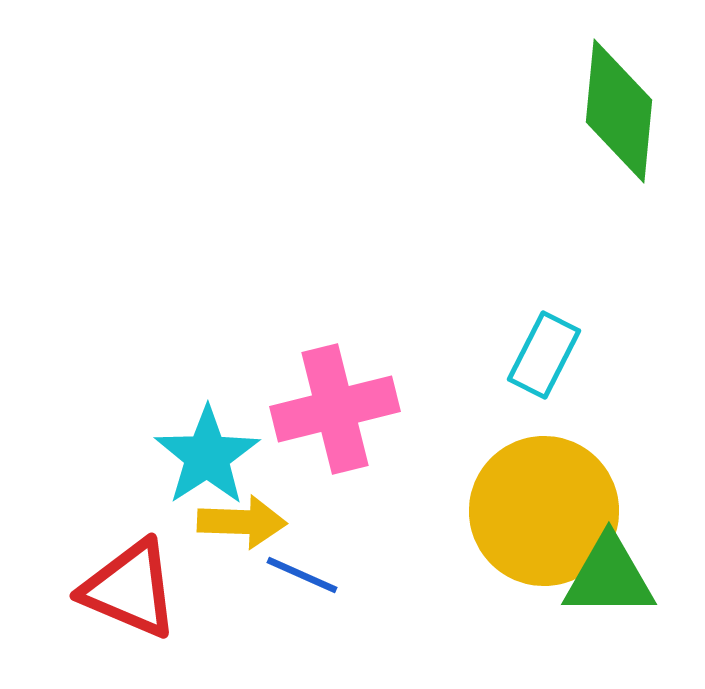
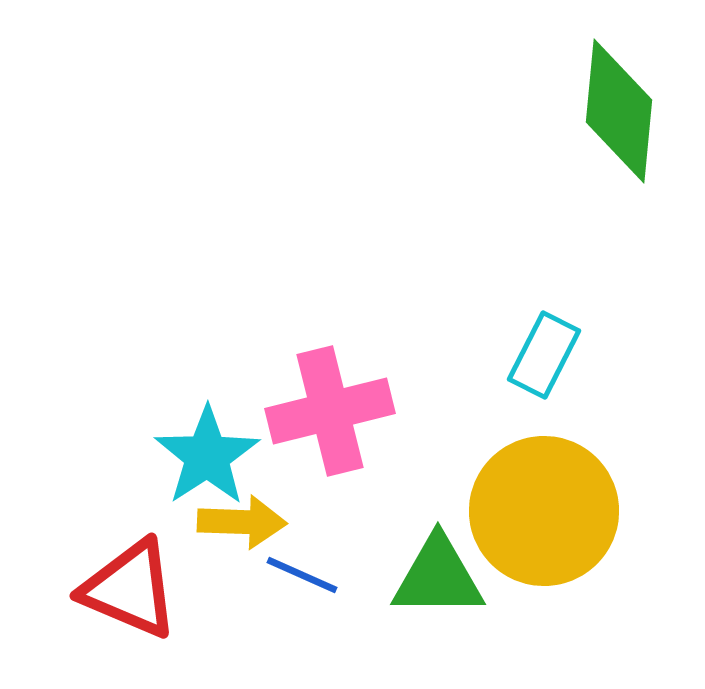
pink cross: moved 5 px left, 2 px down
green triangle: moved 171 px left
